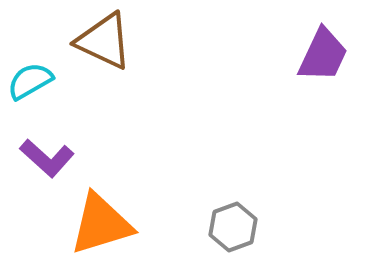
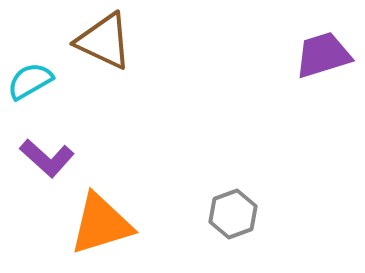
purple trapezoid: rotated 132 degrees counterclockwise
gray hexagon: moved 13 px up
